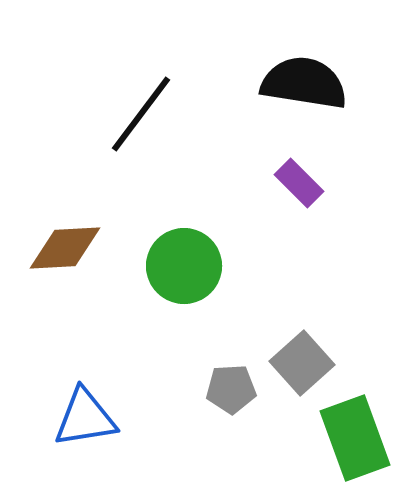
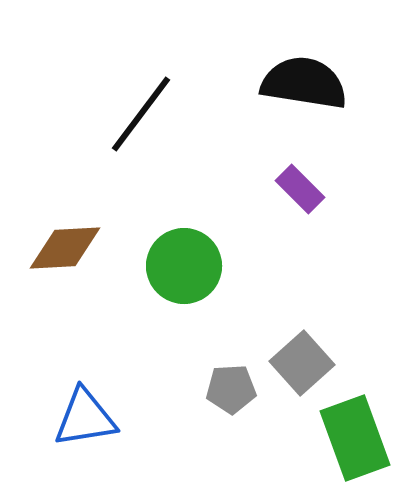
purple rectangle: moved 1 px right, 6 px down
